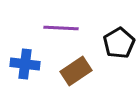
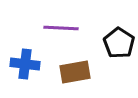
black pentagon: rotated 8 degrees counterclockwise
brown rectangle: moved 1 px left, 1 px down; rotated 24 degrees clockwise
